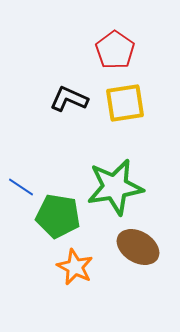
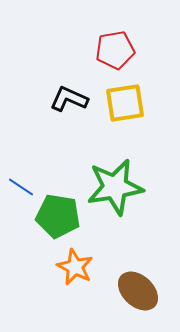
red pentagon: rotated 27 degrees clockwise
brown ellipse: moved 44 px down; rotated 12 degrees clockwise
